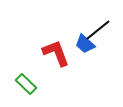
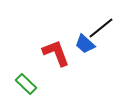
black line: moved 3 px right, 2 px up
